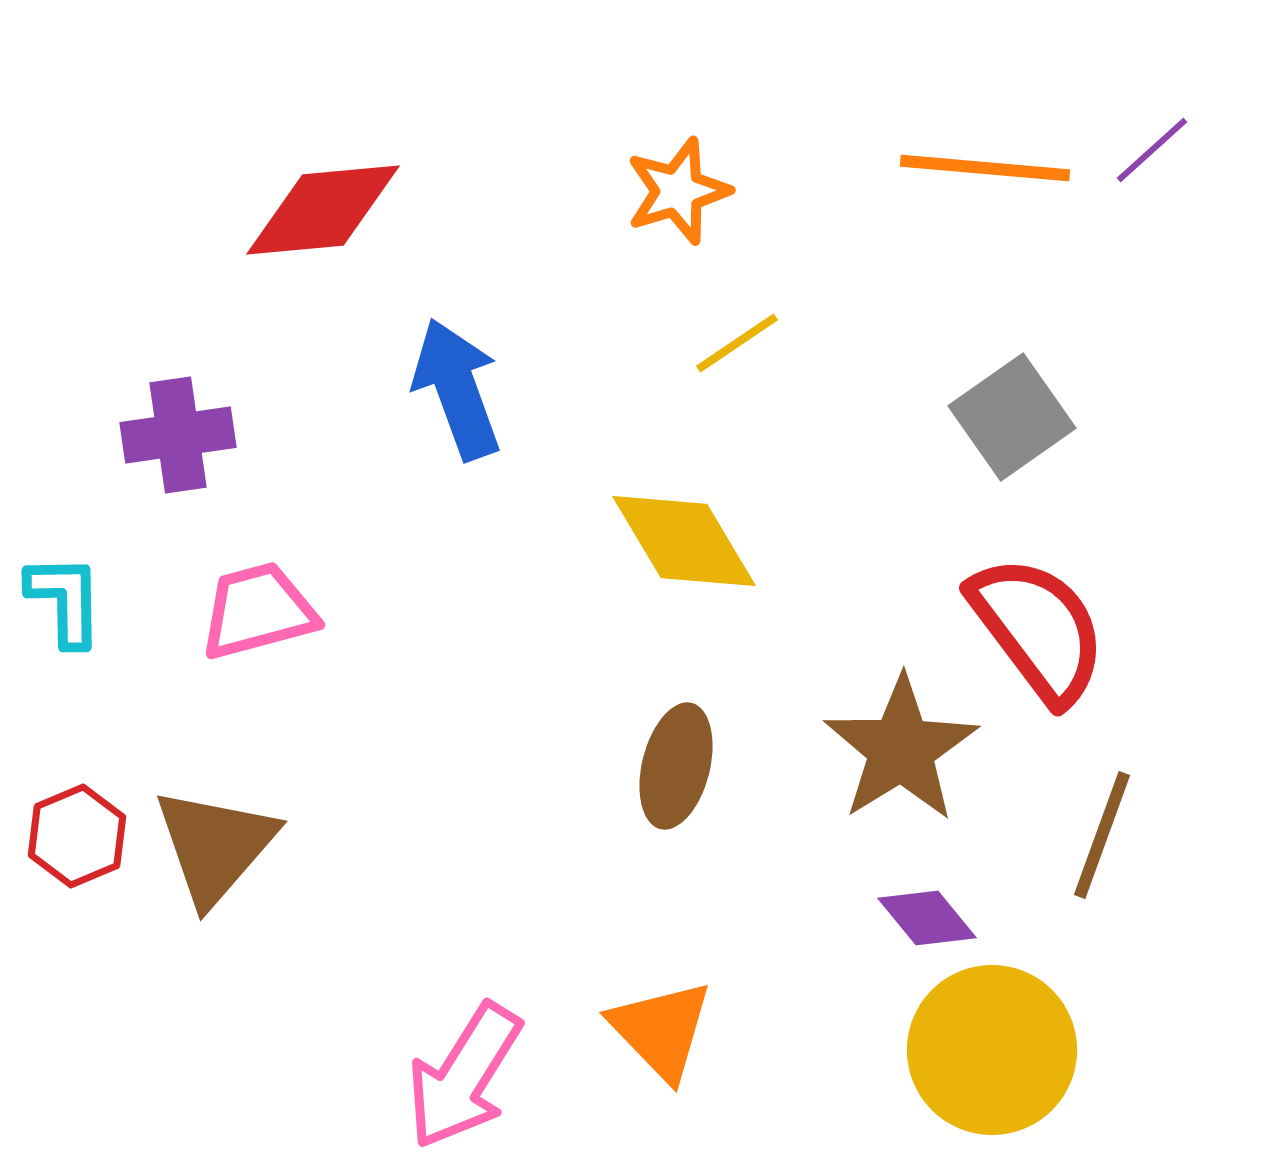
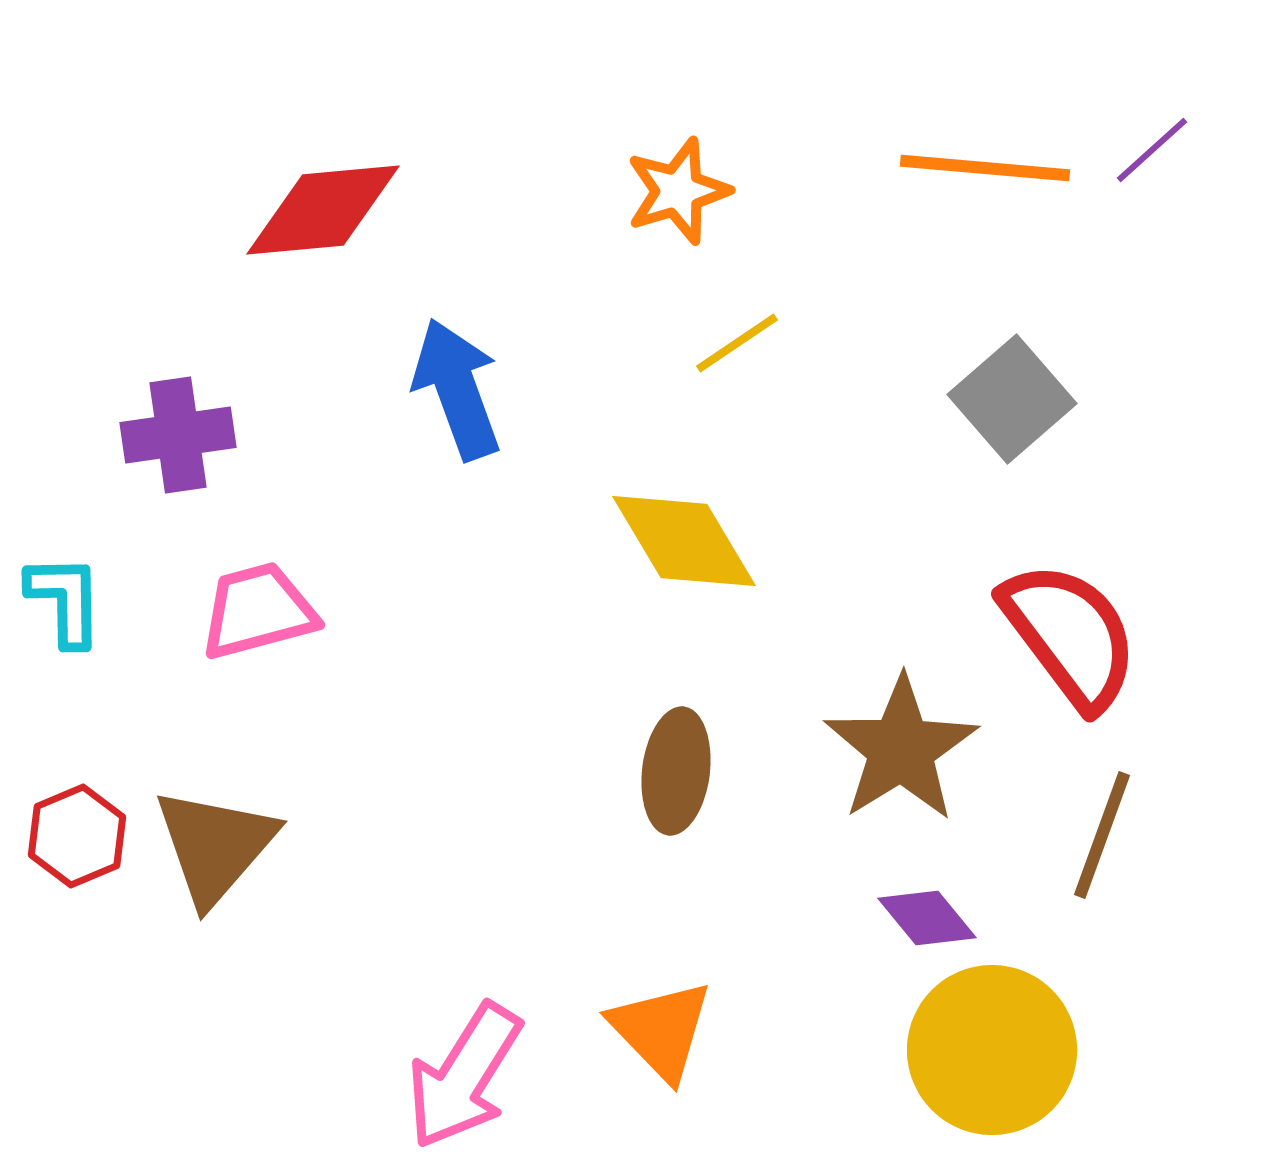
gray square: moved 18 px up; rotated 6 degrees counterclockwise
red semicircle: moved 32 px right, 6 px down
brown ellipse: moved 5 px down; rotated 7 degrees counterclockwise
